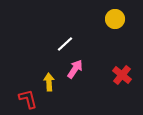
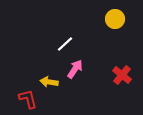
yellow arrow: rotated 78 degrees counterclockwise
